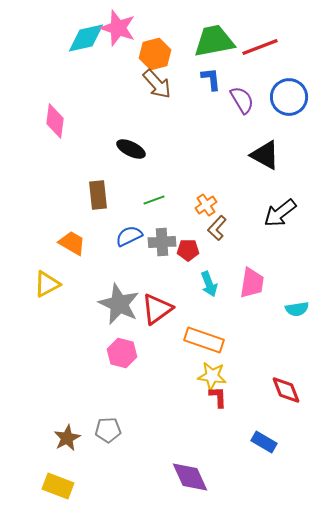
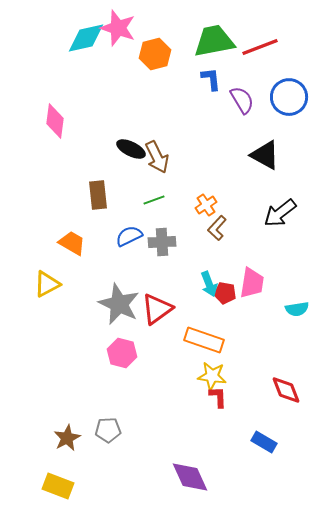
brown arrow: moved 73 px down; rotated 16 degrees clockwise
red pentagon: moved 37 px right, 43 px down; rotated 10 degrees clockwise
